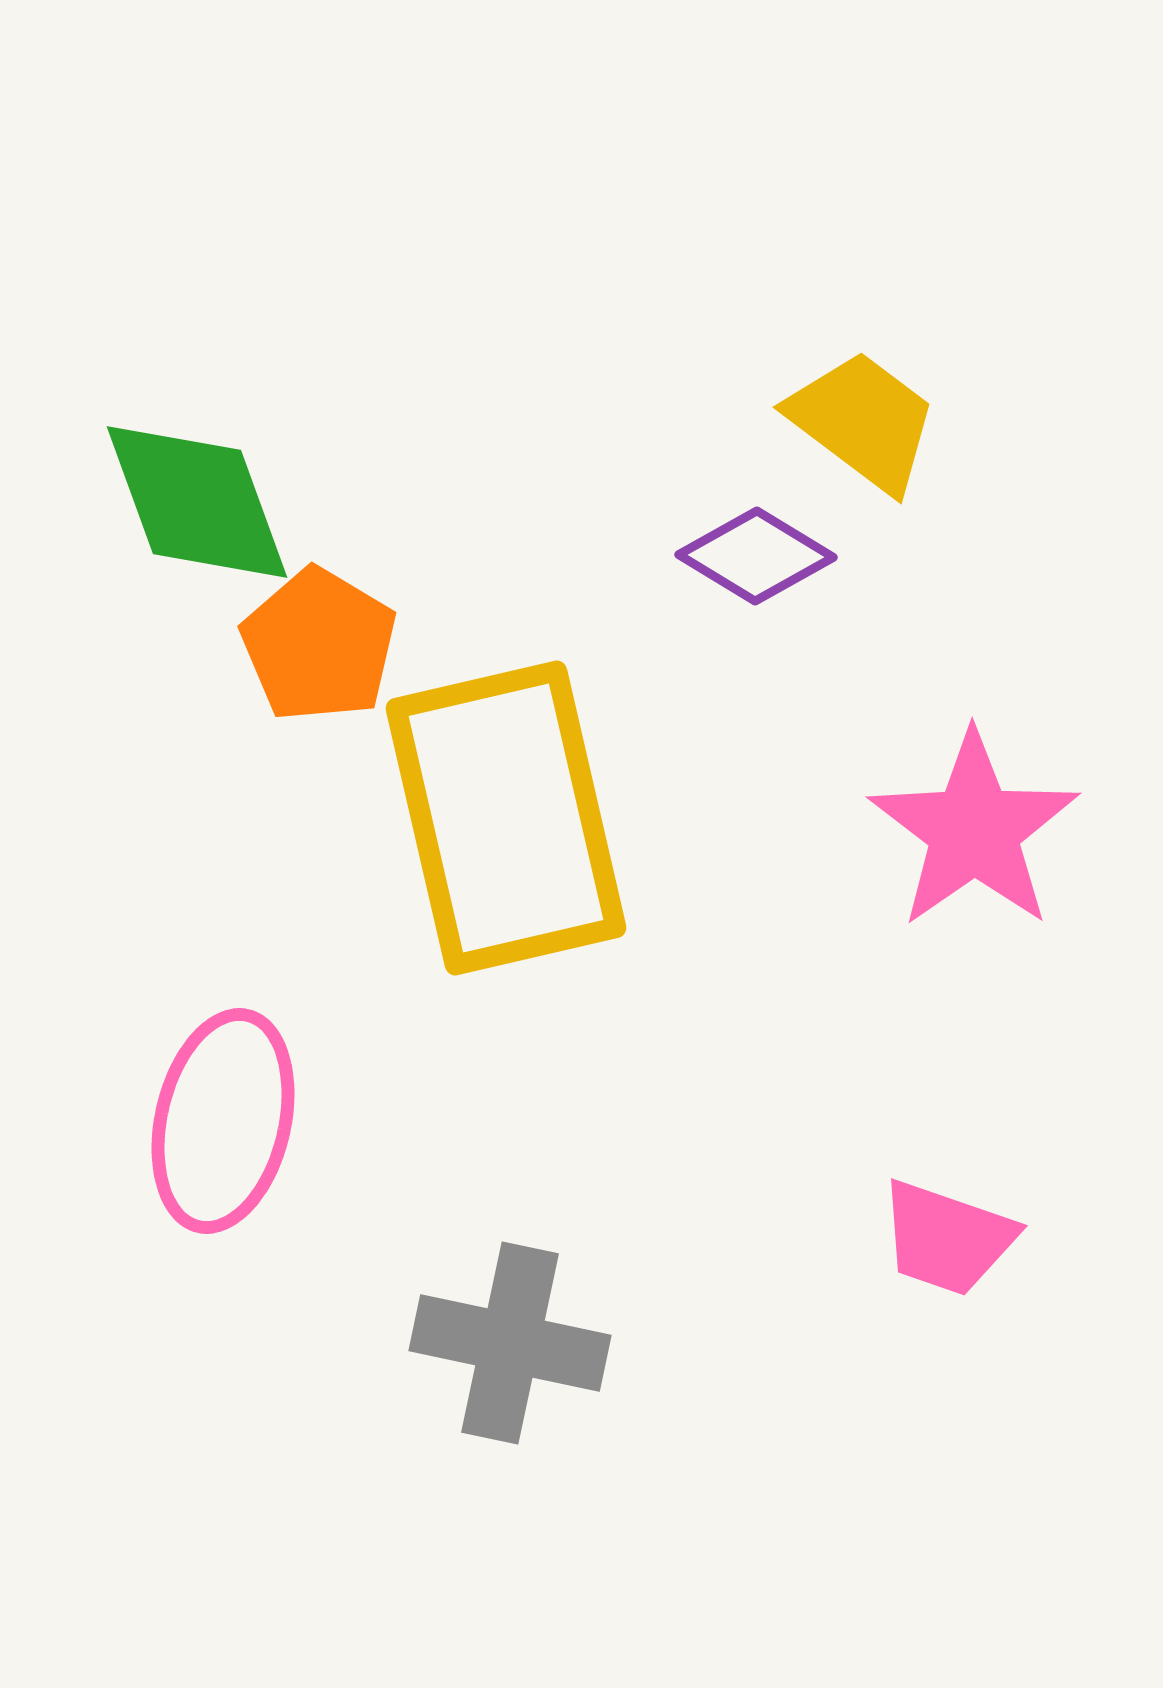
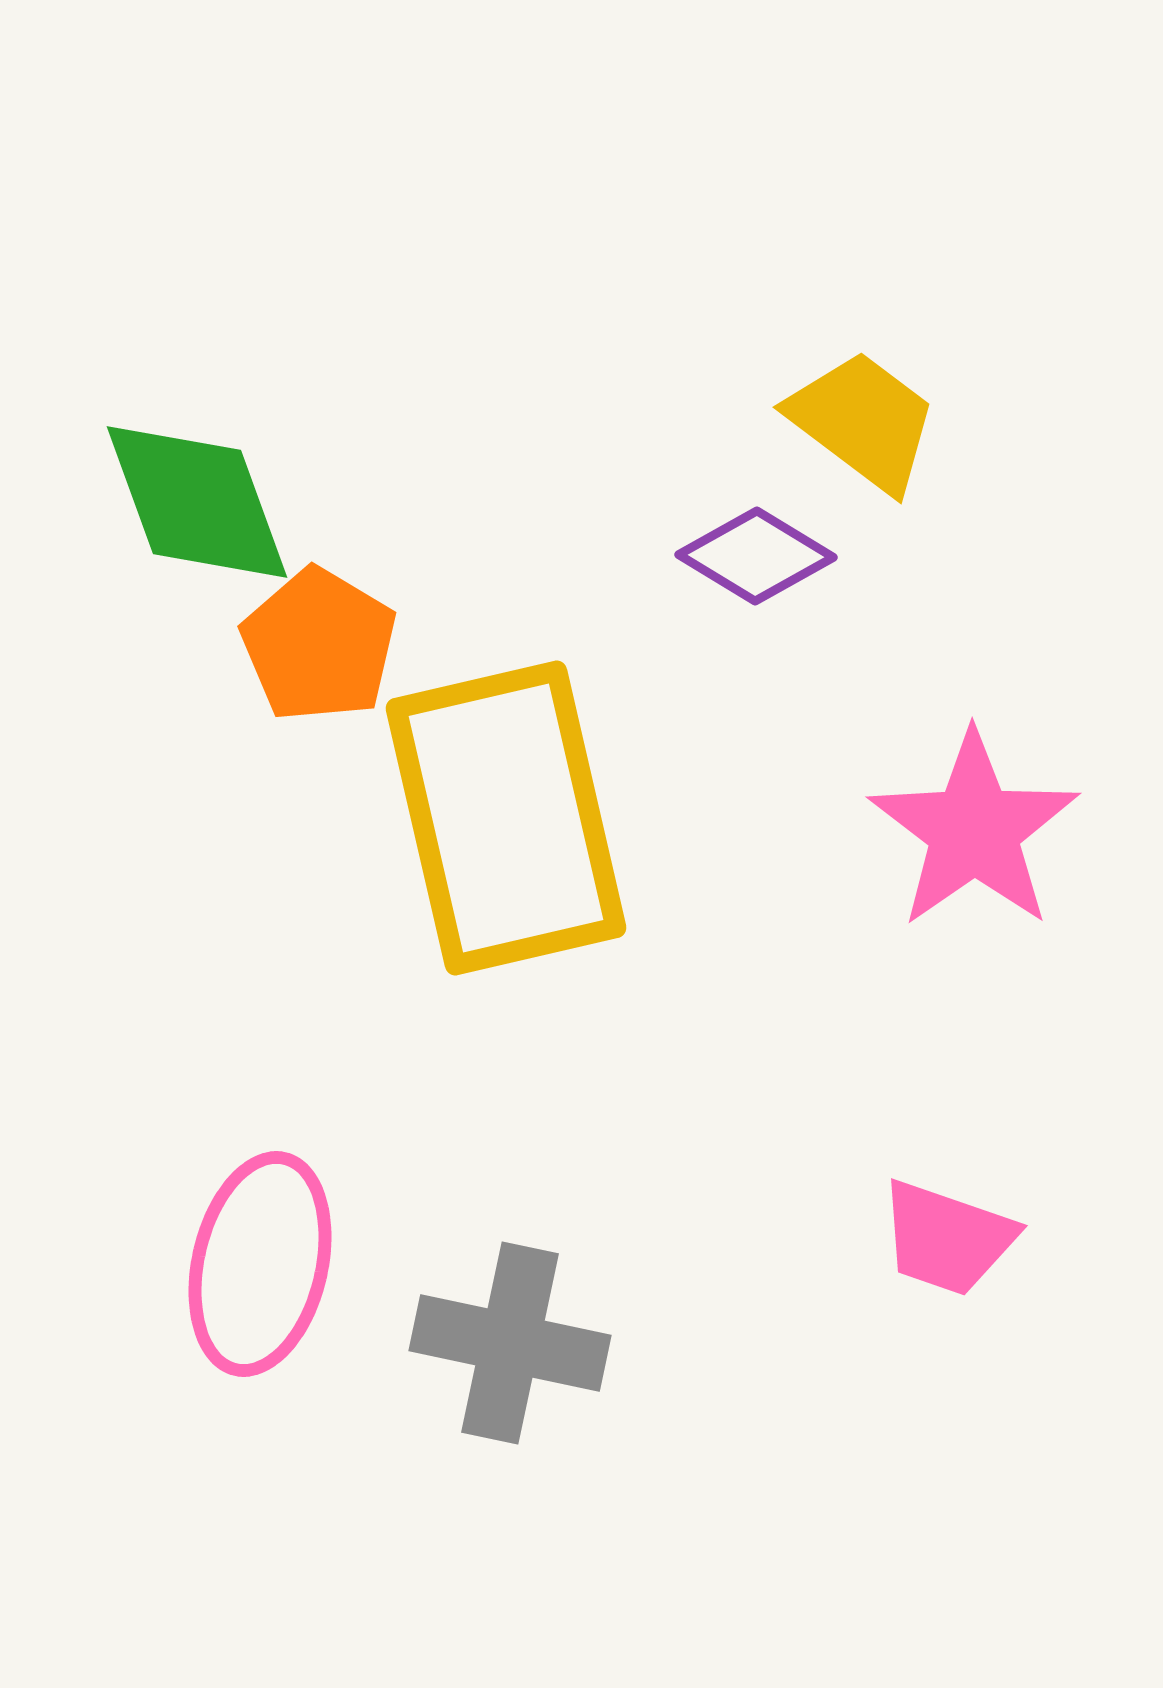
pink ellipse: moved 37 px right, 143 px down
